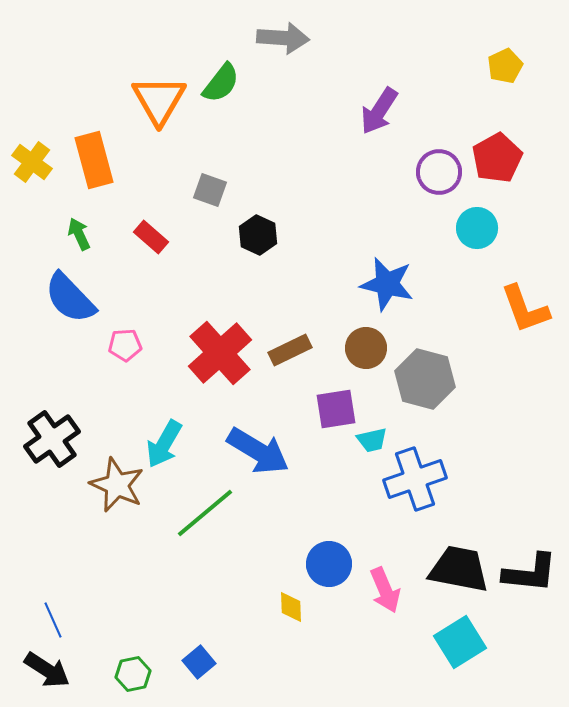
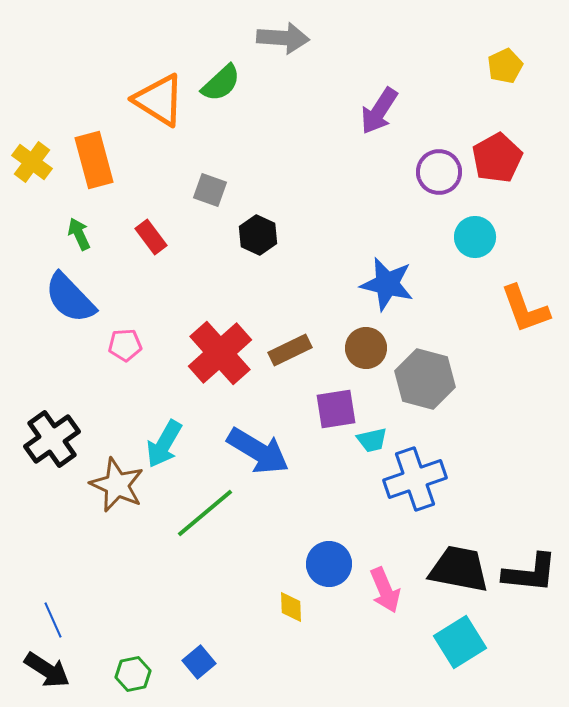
green semicircle: rotated 9 degrees clockwise
orange triangle: rotated 28 degrees counterclockwise
cyan circle: moved 2 px left, 9 px down
red rectangle: rotated 12 degrees clockwise
